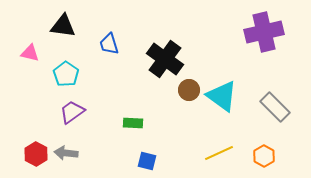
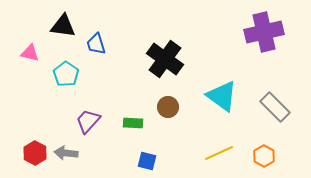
blue trapezoid: moved 13 px left
brown circle: moved 21 px left, 17 px down
purple trapezoid: moved 16 px right, 9 px down; rotated 12 degrees counterclockwise
red hexagon: moved 1 px left, 1 px up
